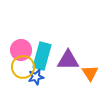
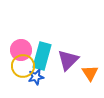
purple triangle: rotated 45 degrees counterclockwise
yellow circle: moved 1 px up
